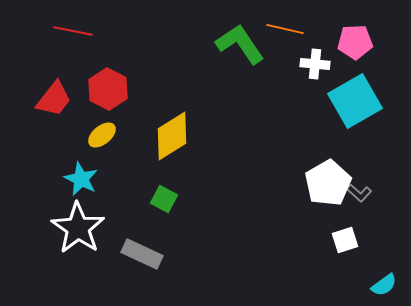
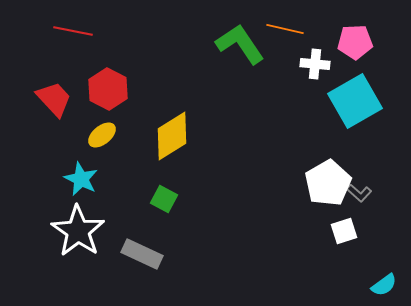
red trapezoid: rotated 81 degrees counterclockwise
white star: moved 3 px down
white square: moved 1 px left, 9 px up
